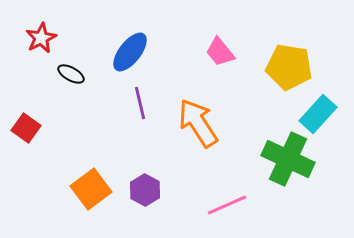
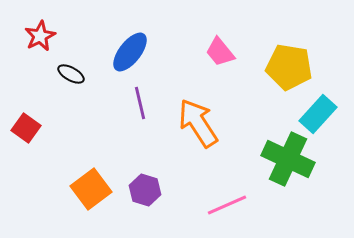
red star: moved 1 px left, 2 px up
purple hexagon: rotated 12 degrees counterclockwise
